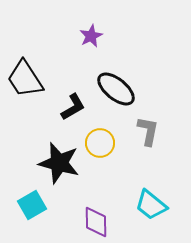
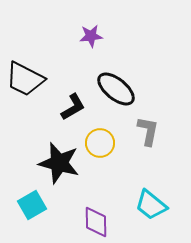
purple star: rotated 20 degrees clockwise
black trapezoid: rotated 30 degrees counterclockwise
